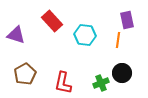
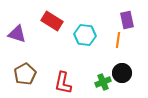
red rectangle: rotated 15 degrees counterclockwise
purple triangle: moved 1 px right, 1 px up
green cross: moved 2 px right, 1 px up
